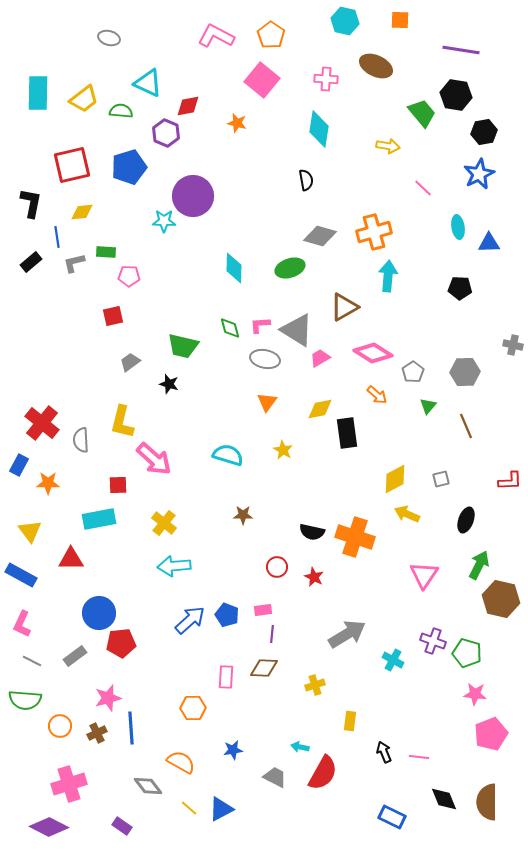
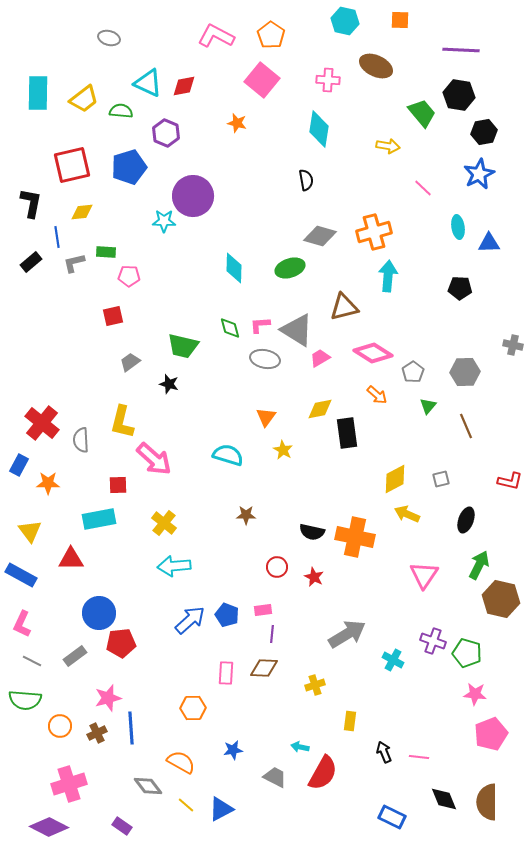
purple line at (461, 50): rotated 6 degrees counterclockwise
pink cross at (326, 79): moved 2 px right, 1 px down
black hexagon at (456, 95): moved 3 px right
red diamond at (188, 106): moved 4 px left, 20 px up
brown triangle at (344, 307): rotated 16 degrees clockwise
orange triangle at (267, 402): moved 1 px left, 15 px down
red L-shape at (510, 481): rotated 15 degrees clockwise
brown star at (243, 515): moved 3 px right
orange cross at (355, 537): rotated 6 degrees counterclockwise
pink rectangle at (226, 677): moved 4 px up
yellow line at (189, 808): moved 3 px left, 3 px up
